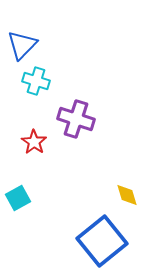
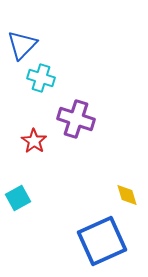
cyan cross: moved 5 px right, 3 px up
red star: moved 1 px up
blue square: rotated 15 degrees clockwise
